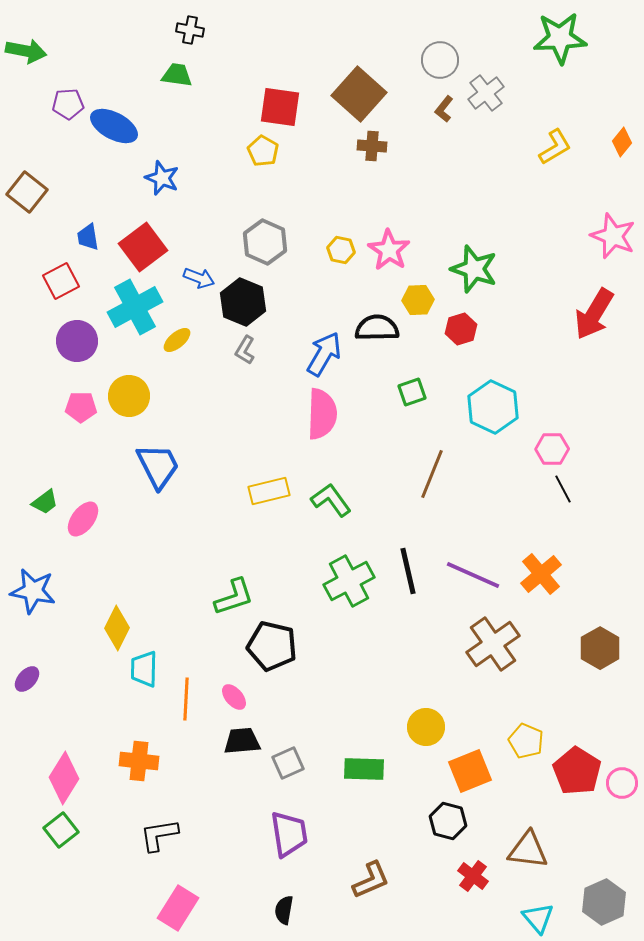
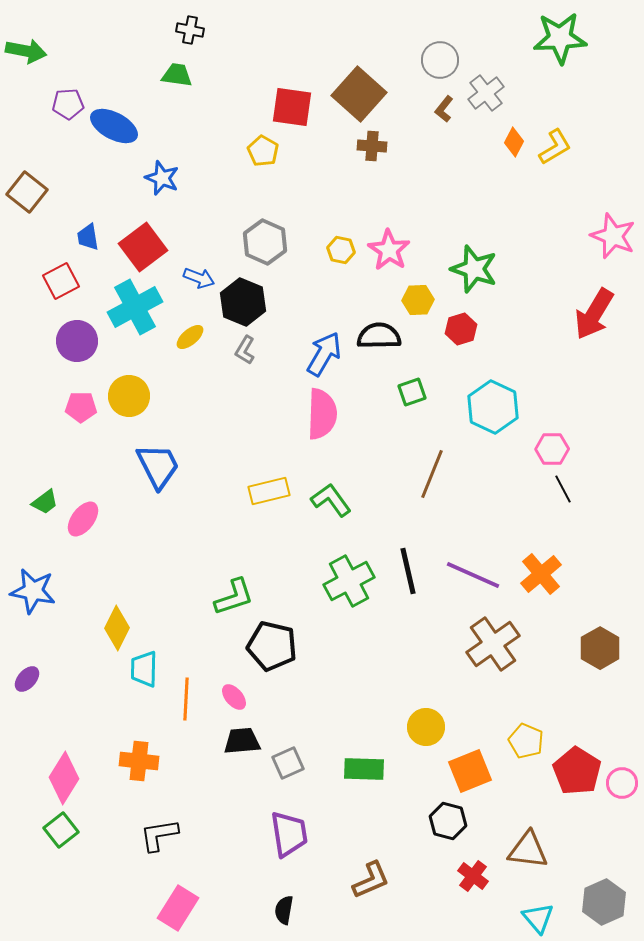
red square at (280, 107): moved 12 px right
orange diamond at (622, 142): moved 108 px left; rotated 12 degrees counterclockwise
black semicircle at (377, 328): moved 2 px right, 8 px down
yellow ellipse at (177, 340): moved 13 px right, 3 px up
